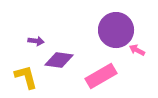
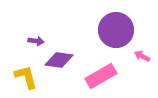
pink arrow: moved 5 px right, 6 px down
